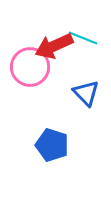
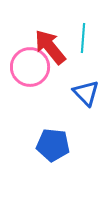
cyan line: rotated 72 degrees clockwise
red arrow: moved 4 px left, 1 px down; rotated 75 degrees clockwise
blue pentagon: moved 1 px right; rotated 12 degrees counterclockwise
